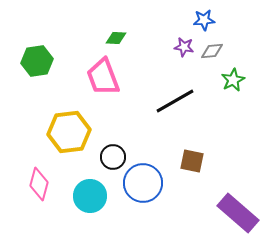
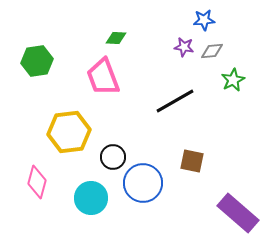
pink diamond: moved 2 px left, 2 px up
cyan circle: moved 1 px right, 2 px down
